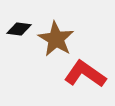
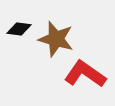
brown star: rotated 15 degrees counterclockwise
